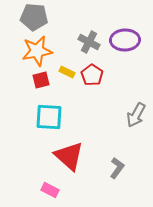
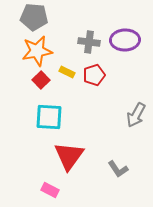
gray cross: rotated 20 degrees counterclockwise
red pentagon: moved 2 px right; rotated 20 degrees clockwise
red square: rotated 30 degrees counterclockwise
red triangle: rotated 24 degrees clockwise
gray L-shape: moved 1 px right, 1 px down; rotated 110 degrees clockwise
